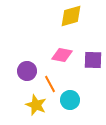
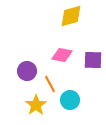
yellow star: rotated 15 degrees clockwise
